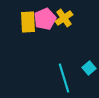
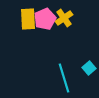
yellow rectangle: moved 3 px up
